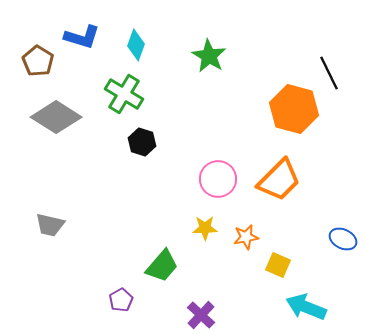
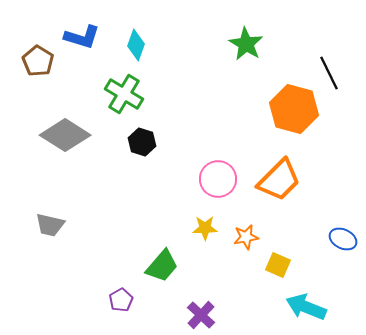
green star: moved 37 px right, 12 px up
gray diamond: moved 9 px right, 18 px down
